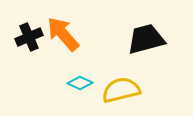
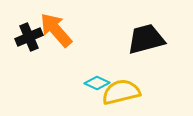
orange arrow: moved 7 px left, 4 px up
cyan diamond: moved 17 px right
yellow semicircle: moved 2 px down
